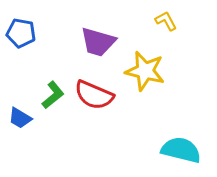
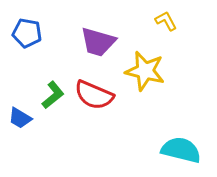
blue pentagon: moved 6 px right
